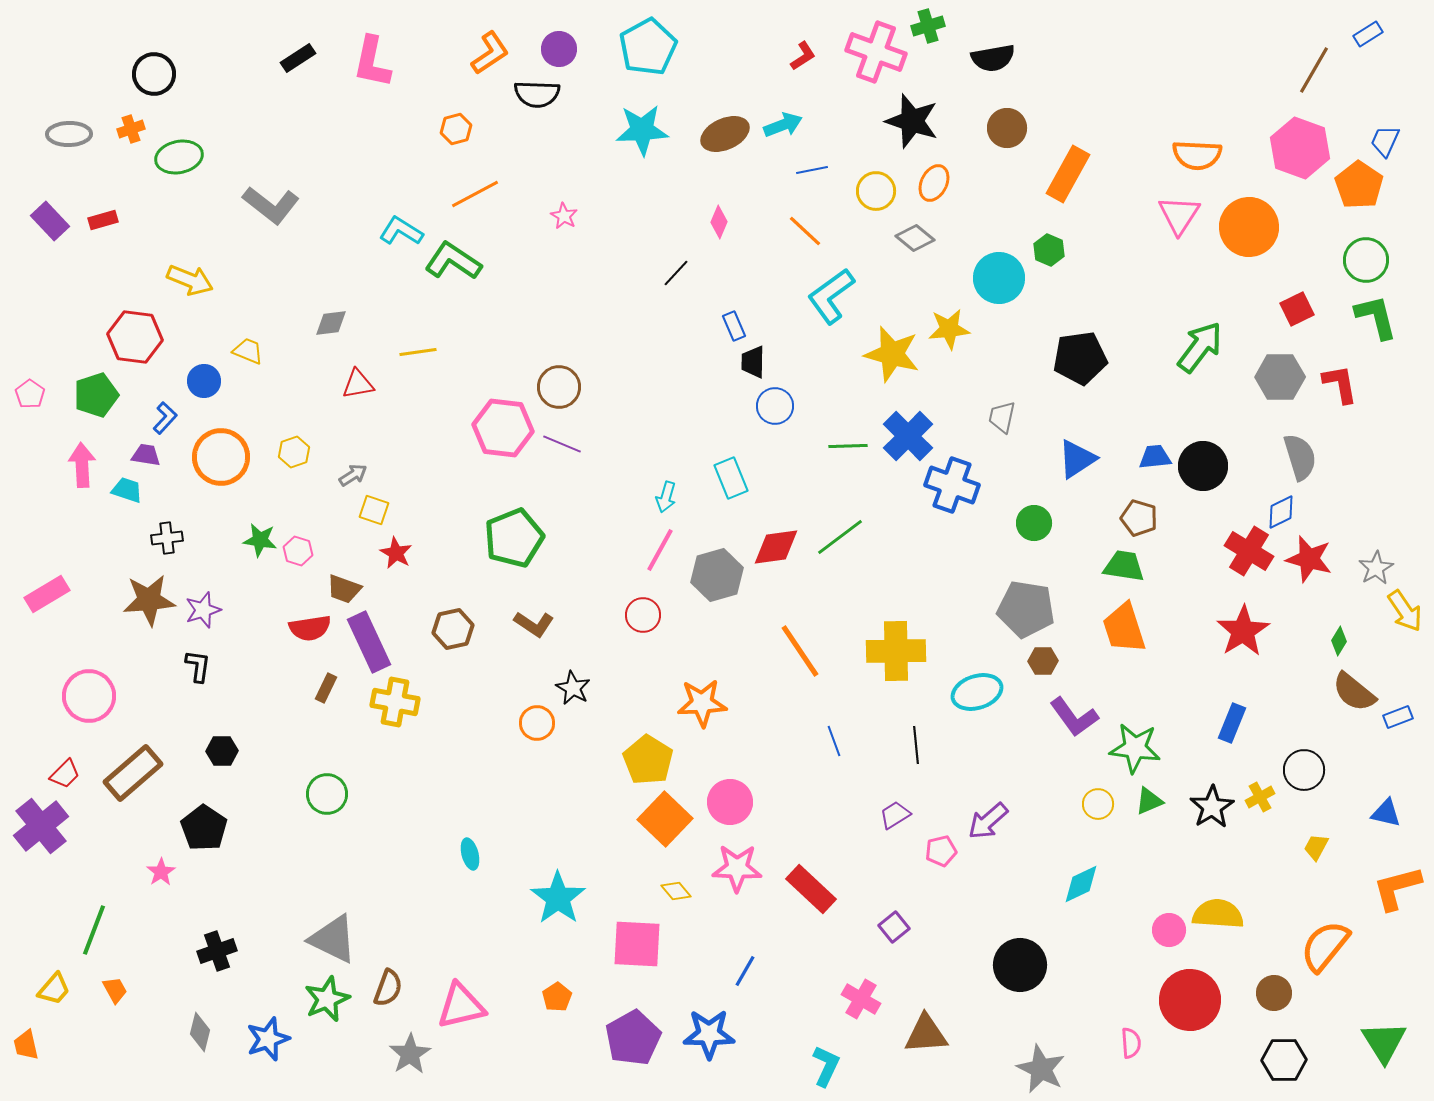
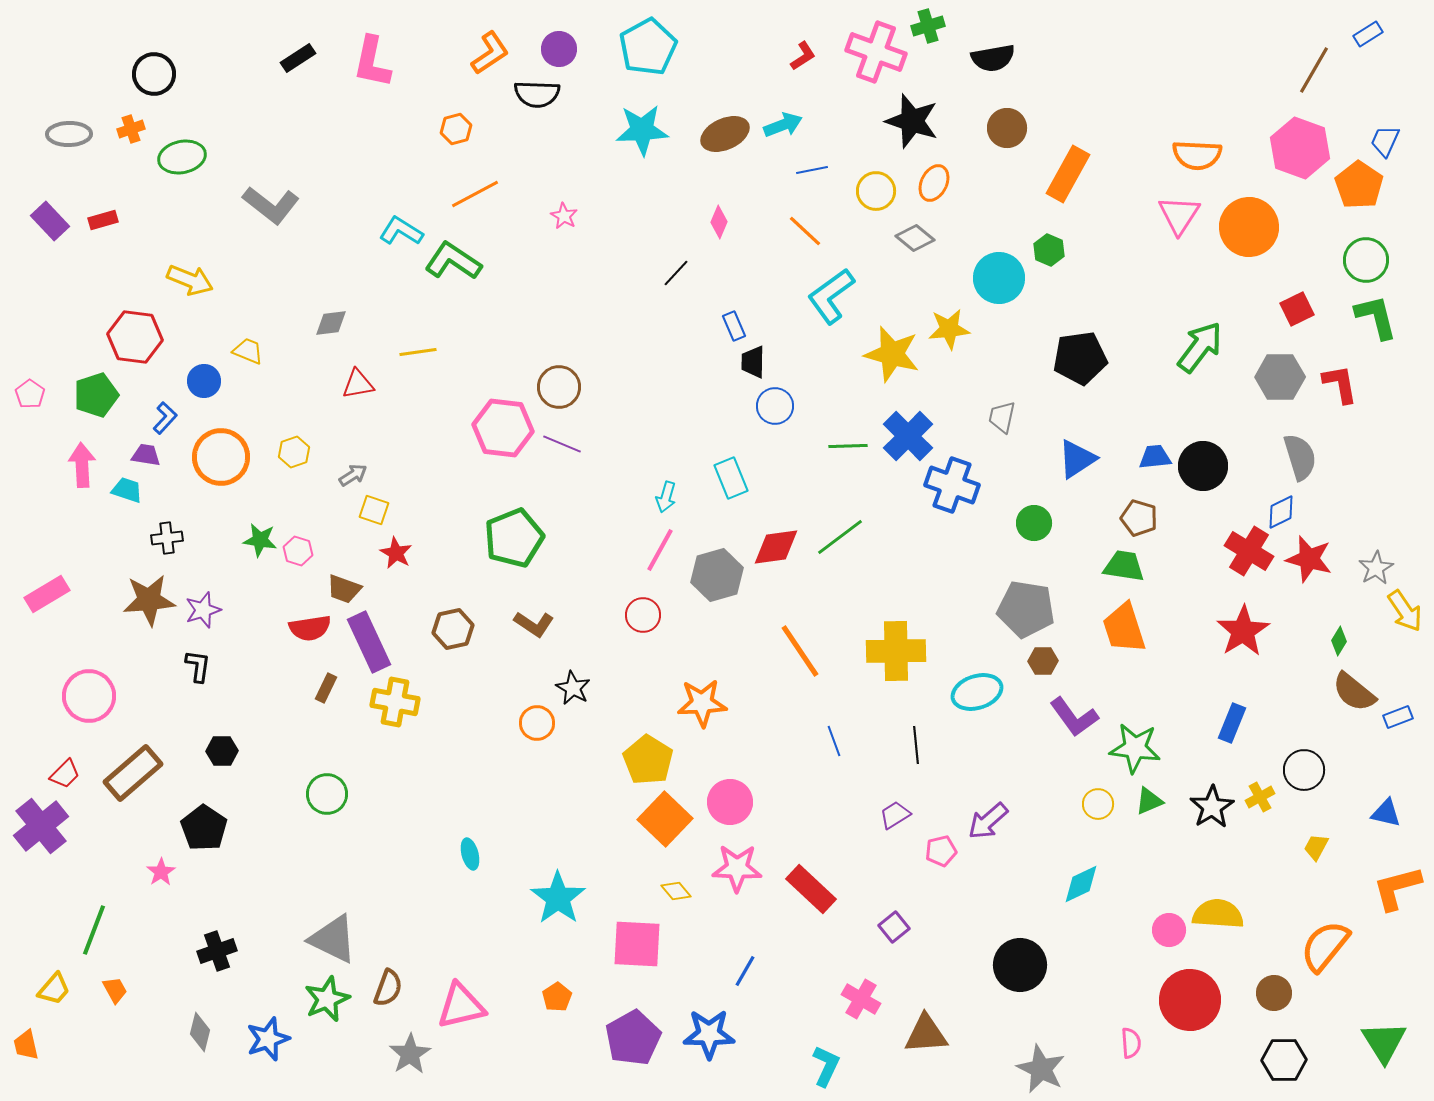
green ellipse at (179, 157): moved 3 px right
